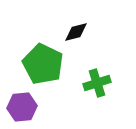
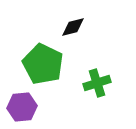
black diamond: moved 3 px left, 5 px up
